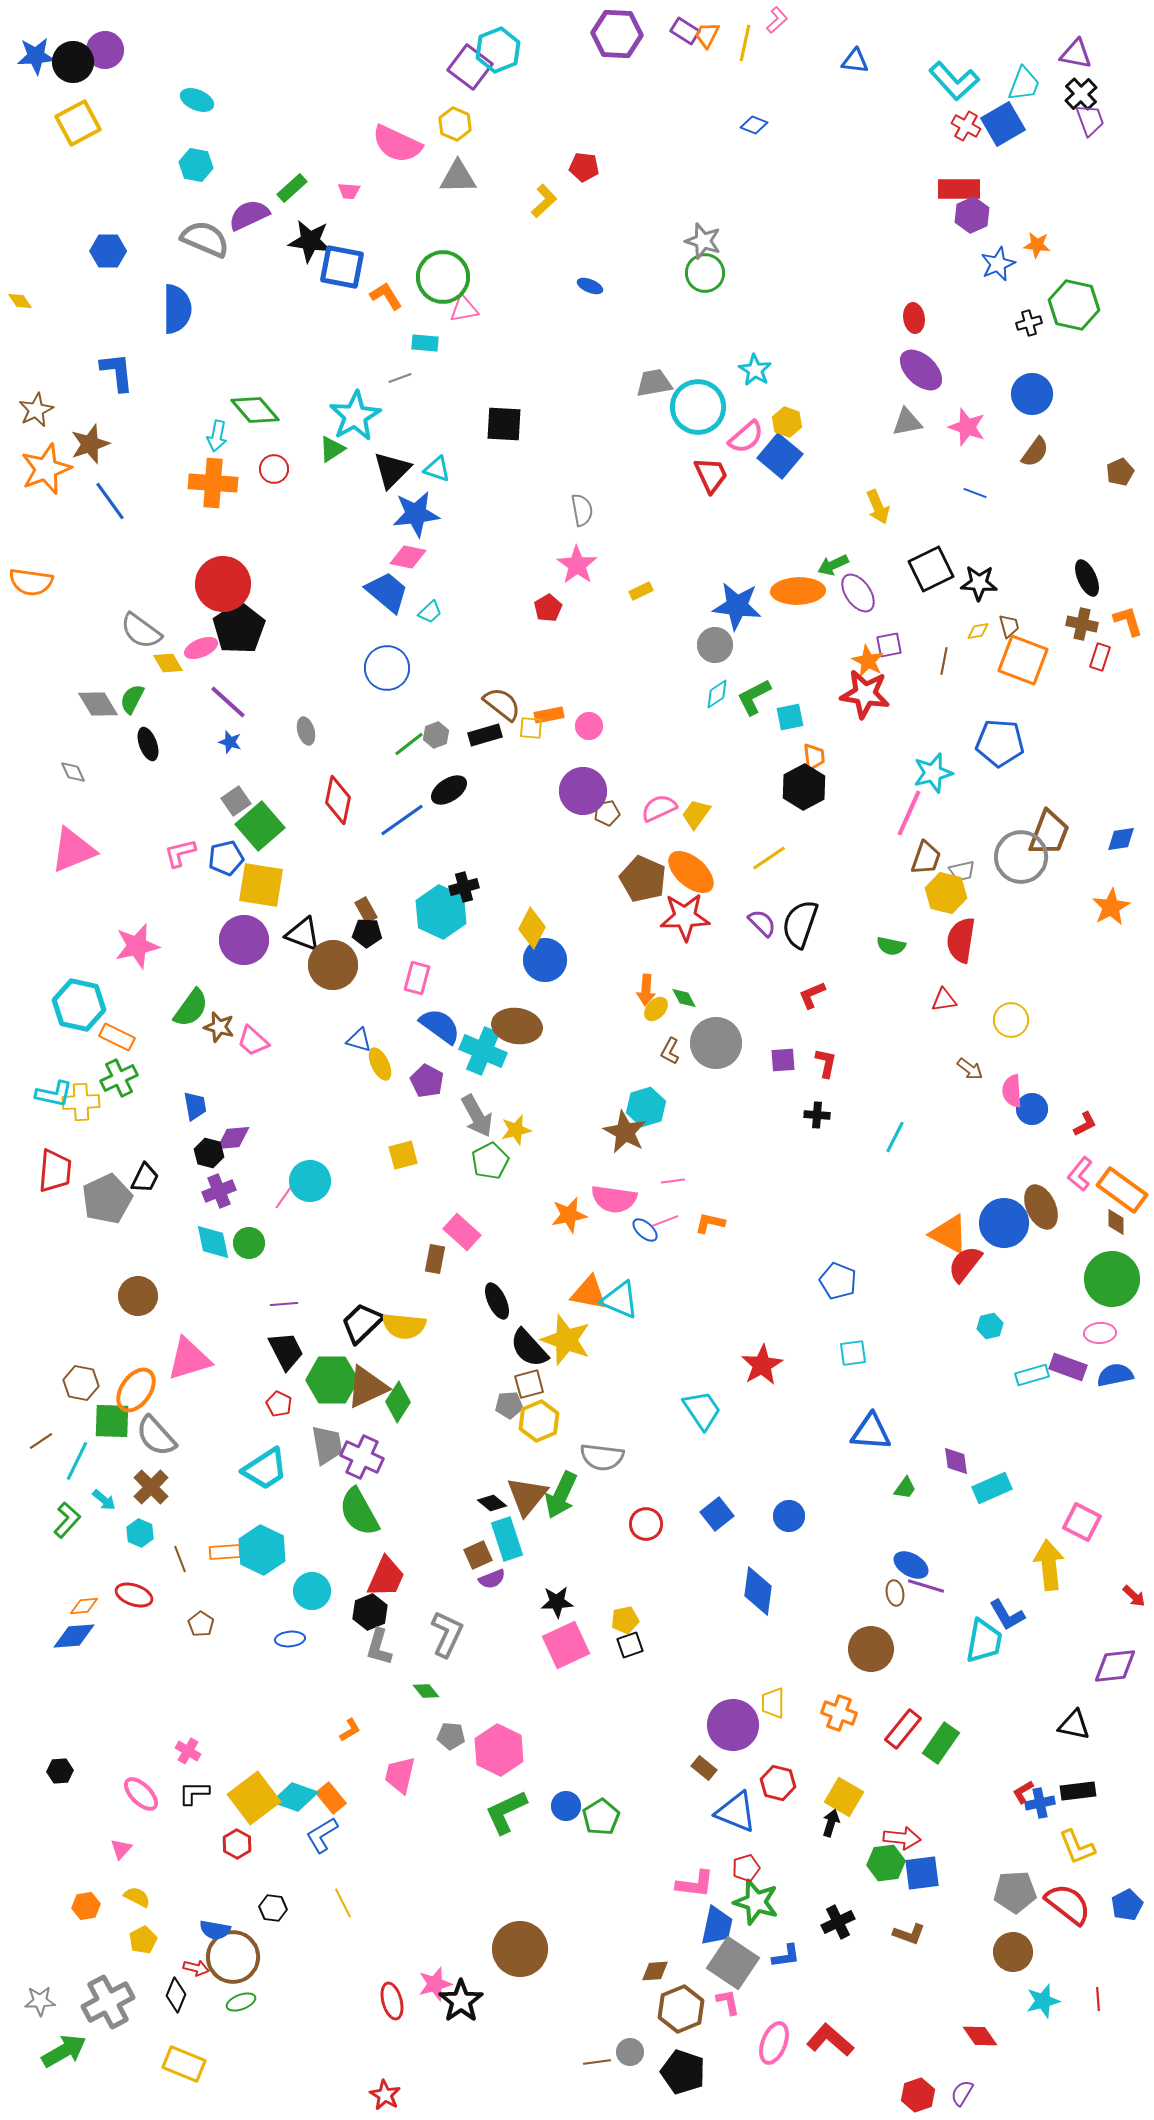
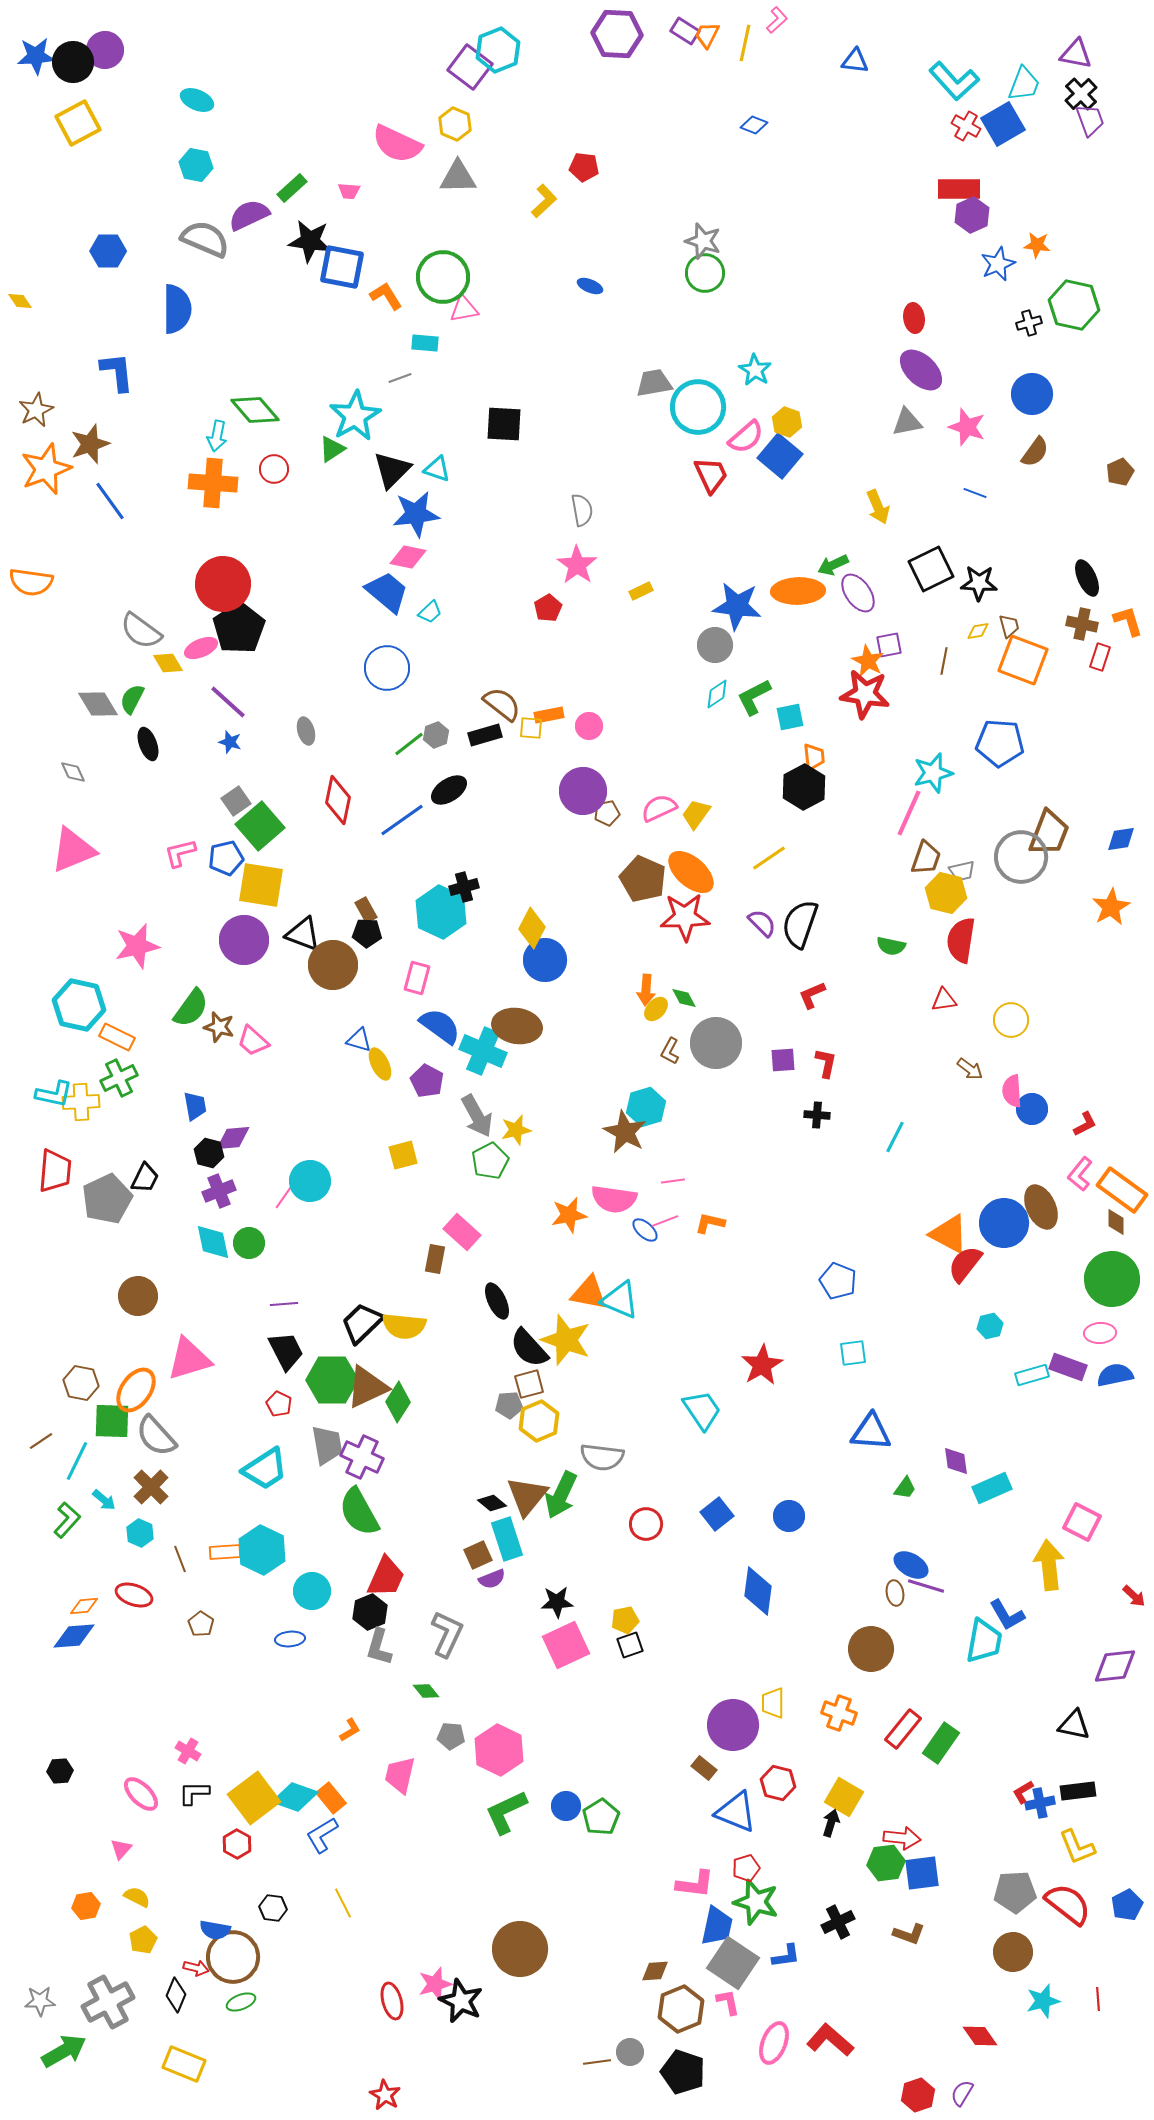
black star at (461, 2001): rotated 12 degrees counterclockwise
